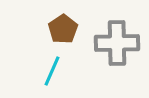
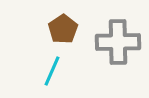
gray cross: moved 1 px right, 1 px up
